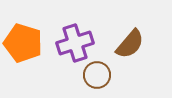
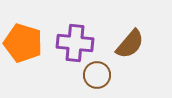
purple cross: rotated 24 degrees clockwise
